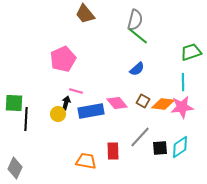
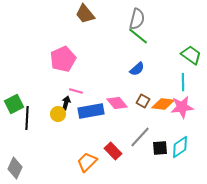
gray semicircle: moved 2 px right, 1 px up
green trapezoid: moved 3 px down; rotated 55 degrees clockwise
green square: moved 1 px down; rotated 30 degrees counterclockwise
black line: moved 1 px right, 1 px up
red rectangle: rotated 42 degrees counterclockwise
orange trapezoid: moved 1 px right, 1 px down; rotated 55 degrees counterclockwise
